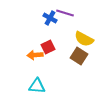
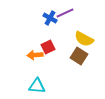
purple line: rotated 42 degrees counterclockwise
